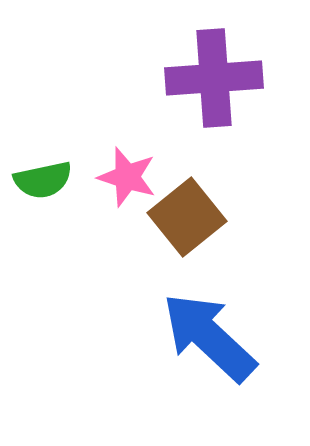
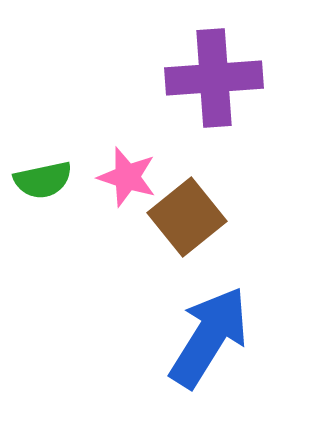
blue arrow: rotated 79 degrees clockwise
